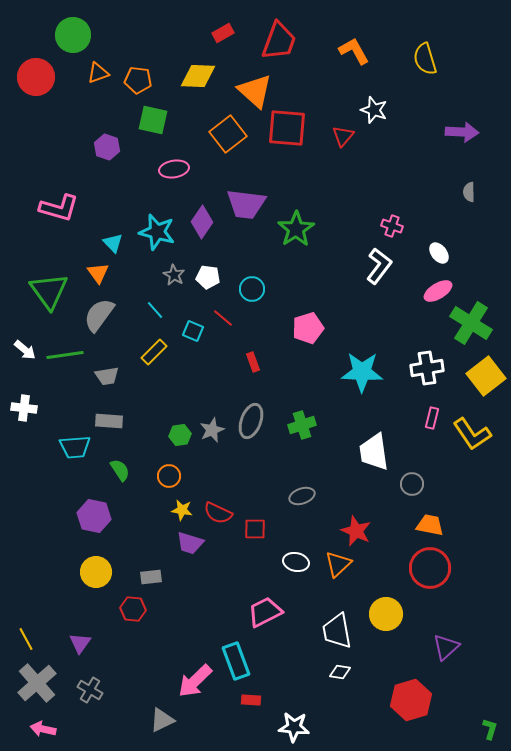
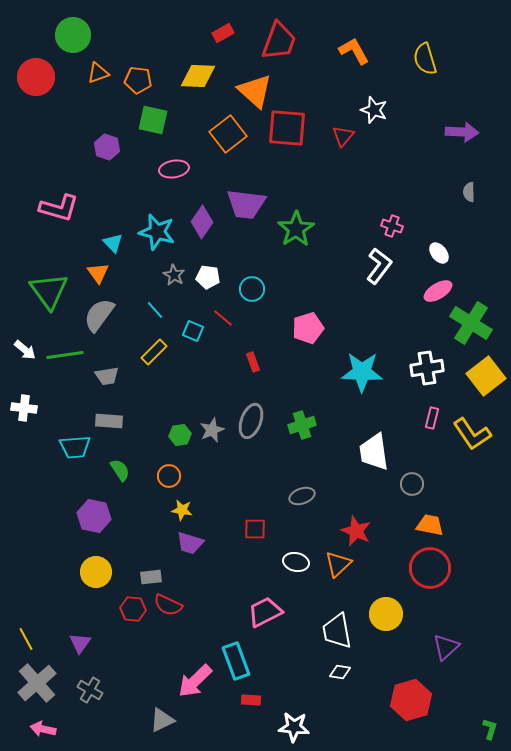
red semicircle at (218, 513): moved 50 px left, 92 px down
